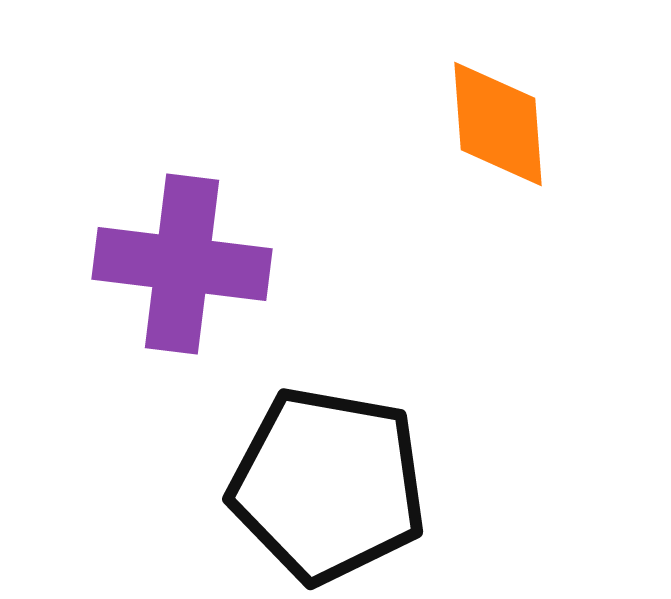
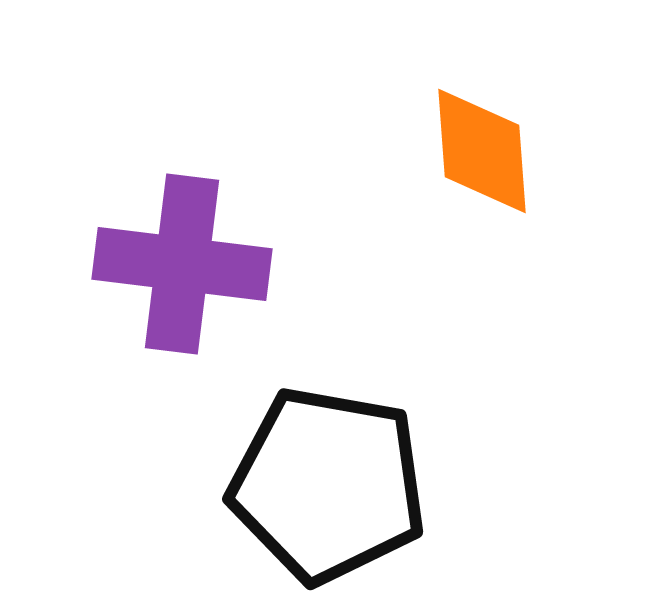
orange diamond: moved 16 px left, 27 px down
